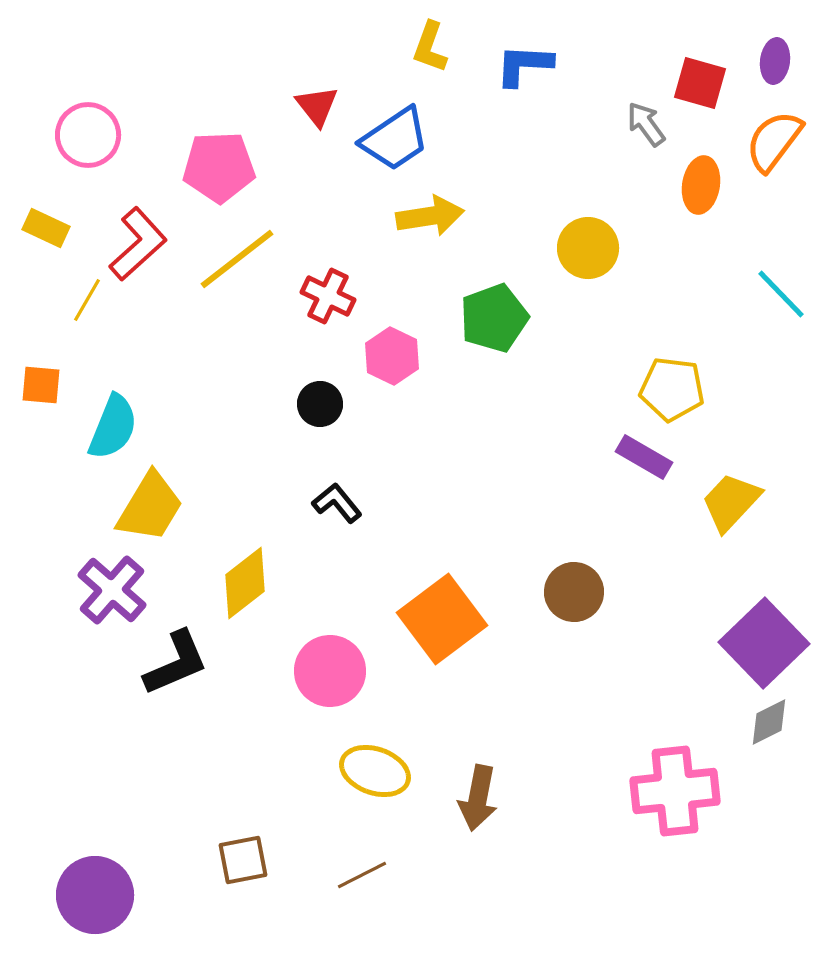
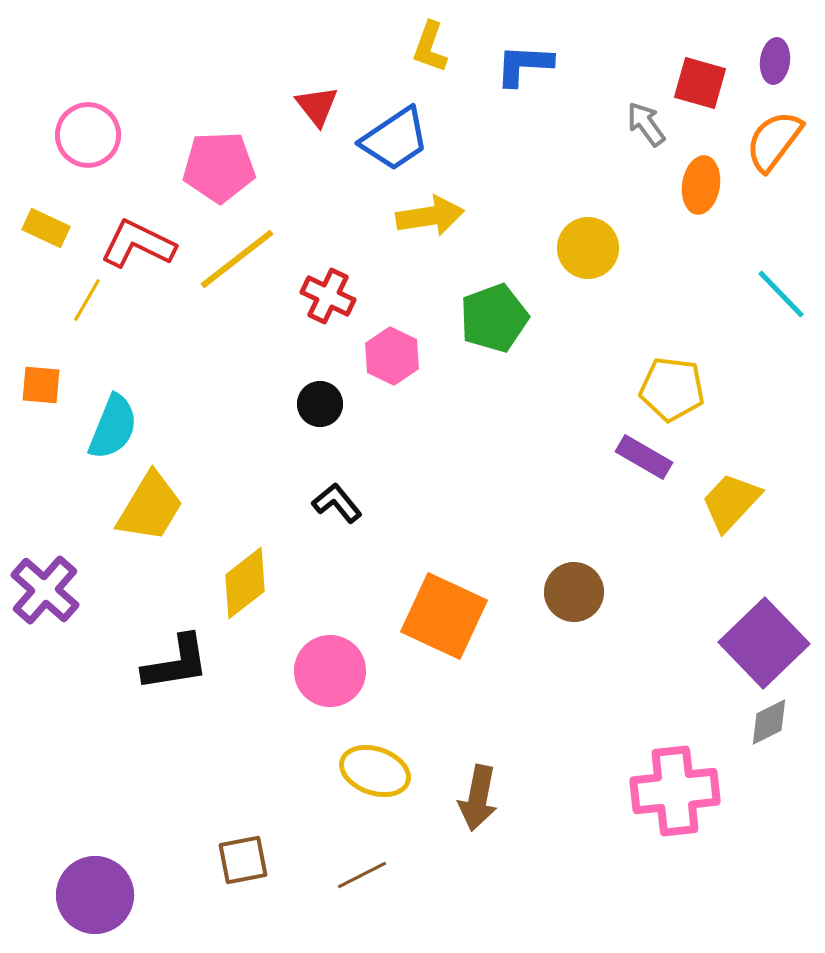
red L-shape at (138, 244): rotated 112 degrees counterclockwise
purple cross at (112, 590): moved 67 px left
orange square at (442, 619): moved 2 px right, 3 px up; rotated 28 degrees counterclockwise
black L-shape at (176, 663): rotated 14 degrees clockwise
